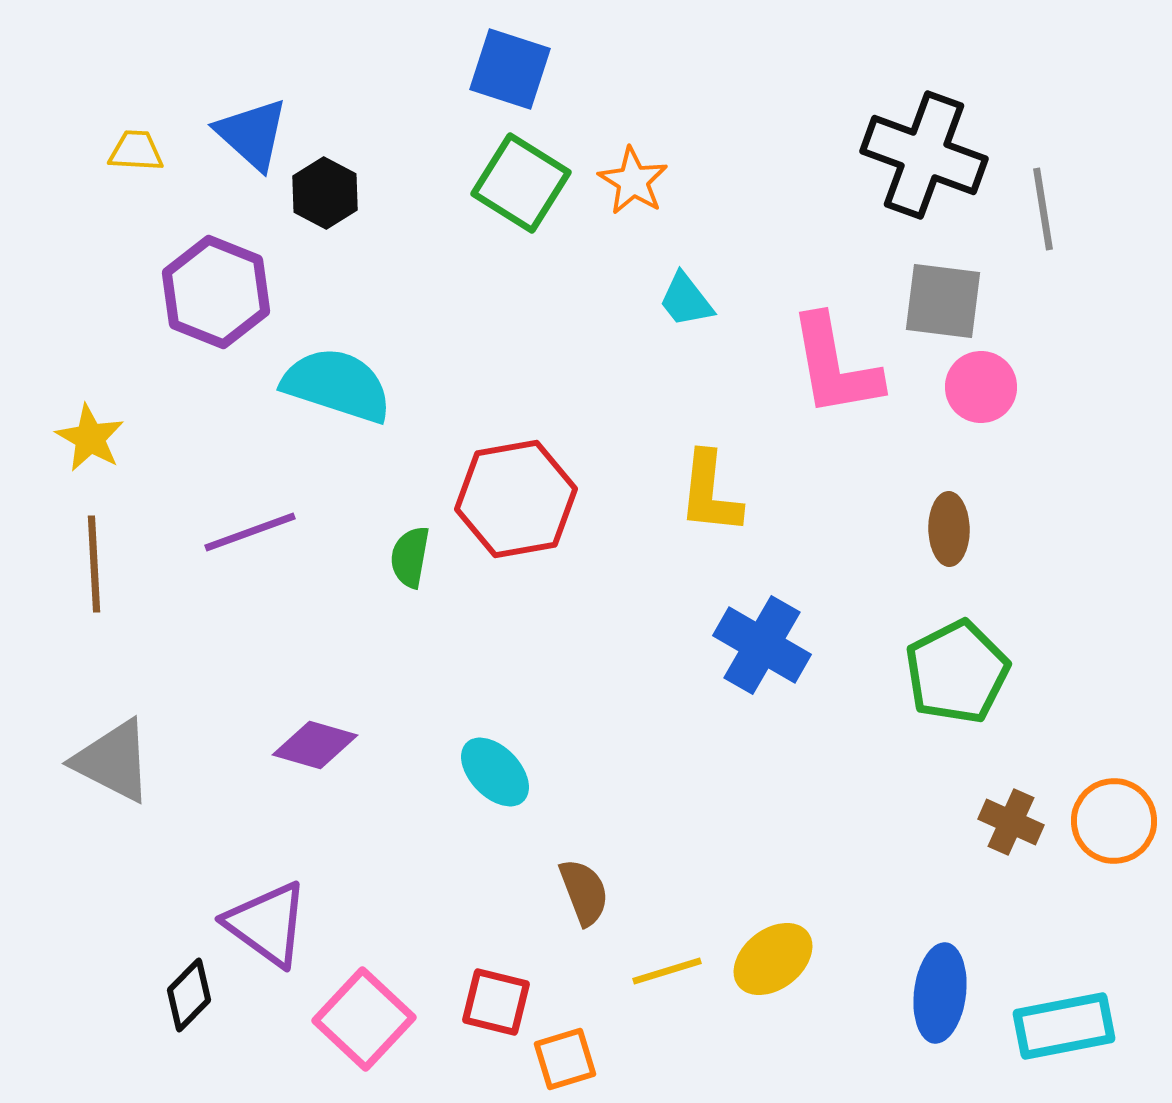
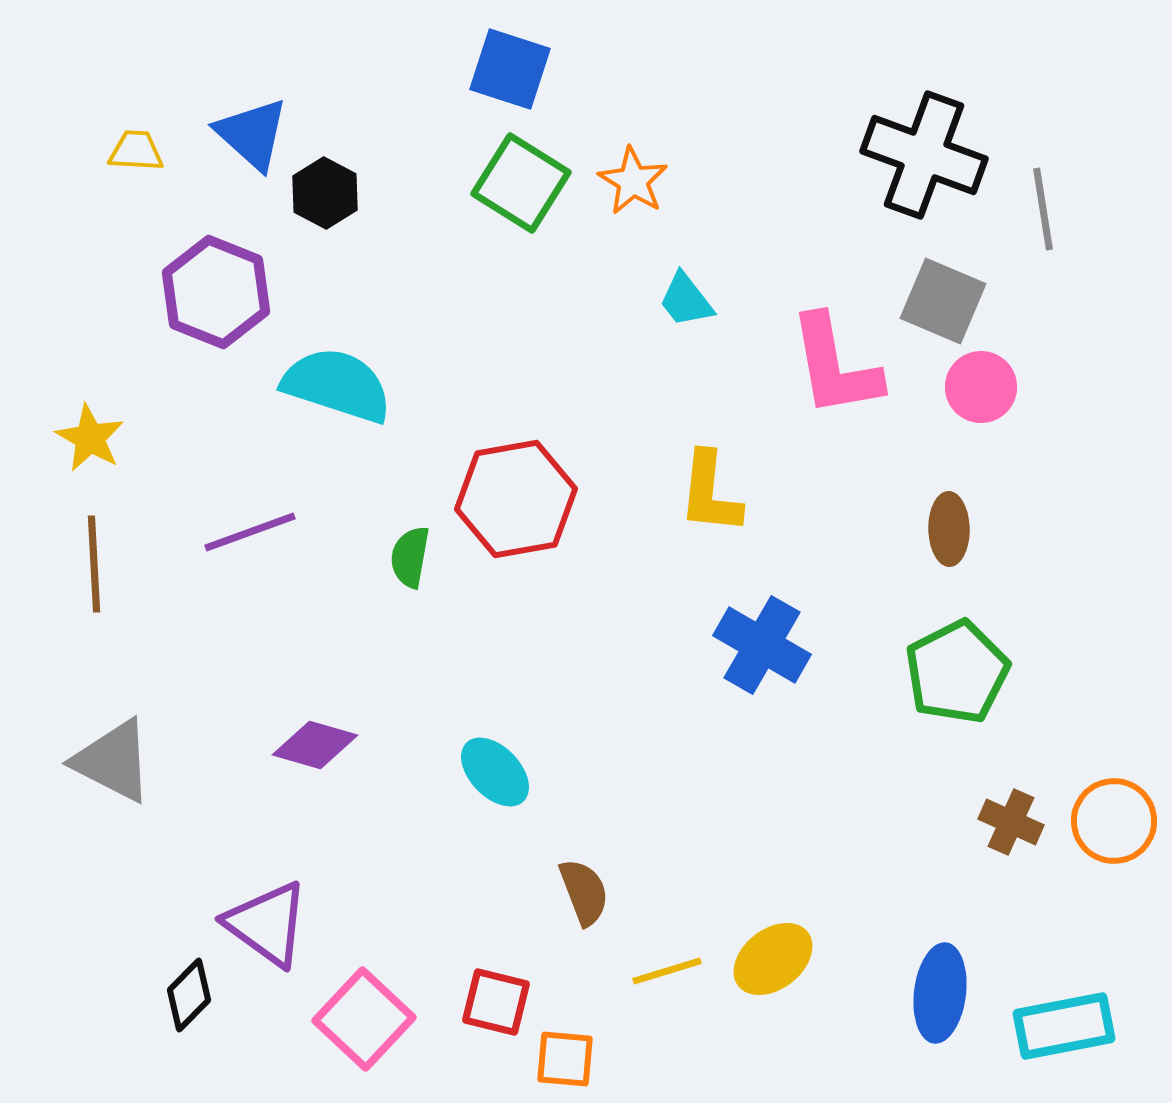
gray square: rotated 16 degrees clockwise
orange square: rotated 22 degrees clockwise
